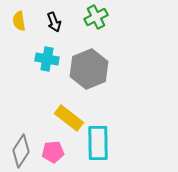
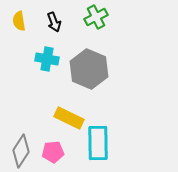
gray hexagon: rotated 15 degrees counterclockwise
yellow rectangle: rotated 12 degrees counterclockwise
